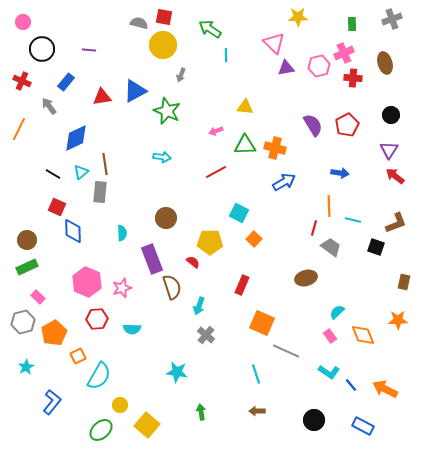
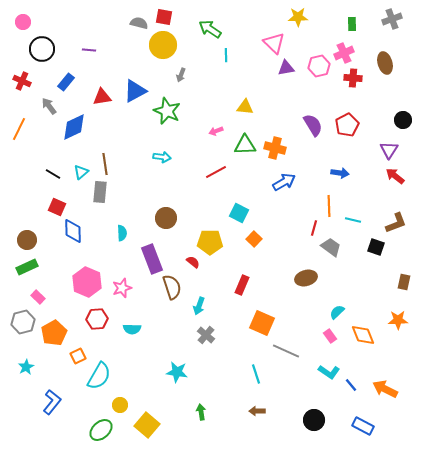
black circle at (391, 115): moved 12 px right, 5 px down
blue diamond at (76, 138): moved 2 px left, 11 px up
